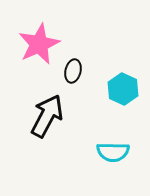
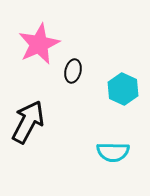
black arrow: moved 19 px left, 6 px down
